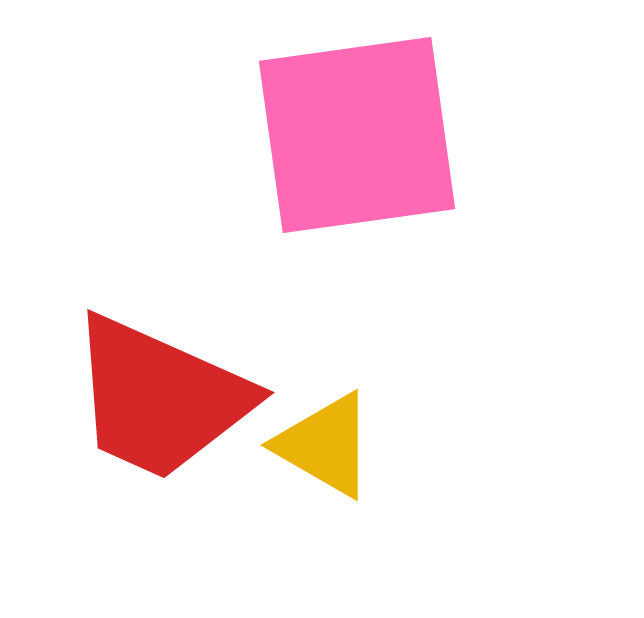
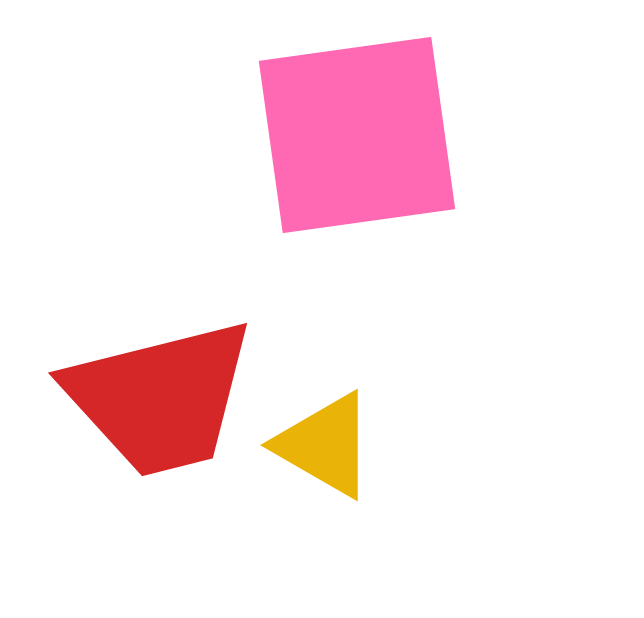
red trapezoid: rotated 38 degrees counterclockwise
